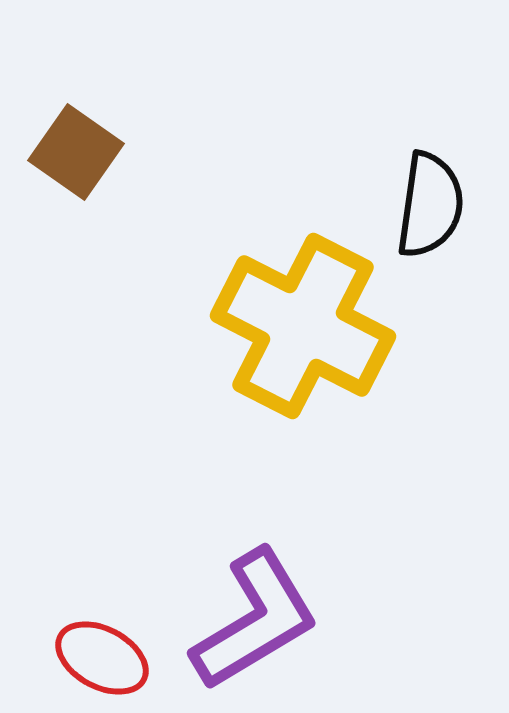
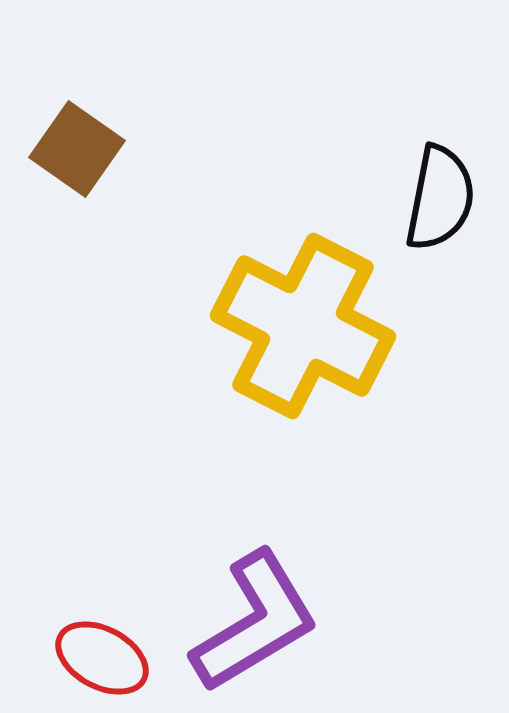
brown square: moved 1 px right, 3 px up
black semicircle: moved 10 px right, 7 px up; rotated 3 degrees clockwise
purple L-shape: moved 2 px down
